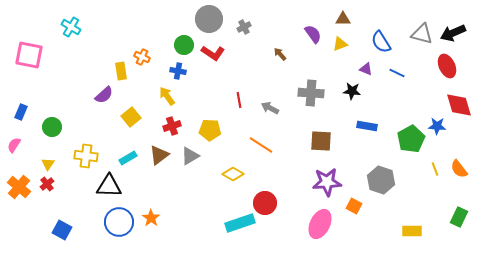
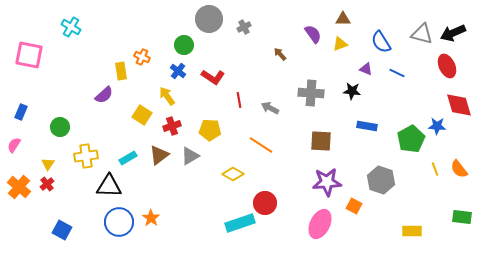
red L-shape at (213, 53): moved 24 px down
blue cross at (178, 71): rotated 28 degrees clockwise
yellow square at (131, 117): moved 11 px right, 2 px up; rotated 18 degrees counterclockwise
green circle at (52, 127): moved 8 px right
yellow cross at (86, 156): rotated 15 degrees counterclockwise
green rectangle at (459, 217): moved 3 px right; rotated 72 degrees clockwise
